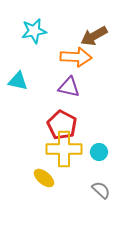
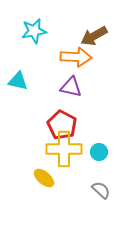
purple triangle: moved 2 px right
